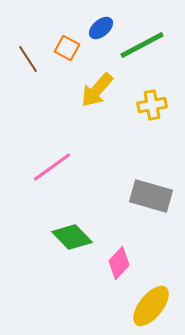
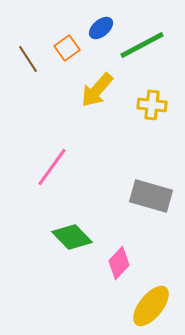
orange square: rotated 25 degrees clockwise
yellow cross: rotated 16 degrees clockwise
pink line: rotated 18 degrees counterclockwise
